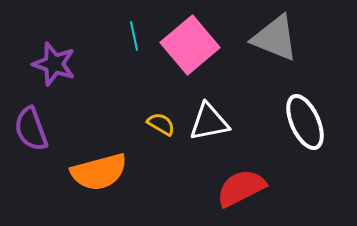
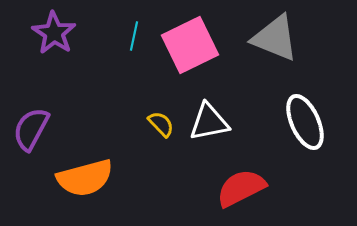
cyan line: rotated 24 degrees clockwise
pink square: rotated 14 degrees clockwise
purple star: moved 31 px up; rotated 15 degrees clockwise
yellow semicircle: rotated 16 degrees clockwise
purple semicircle: rotated 48 degrees clockwise
orange semicircle: moved 14 px left, 6 px down
